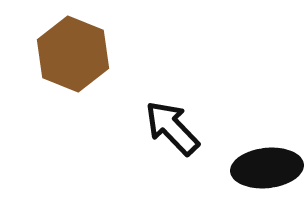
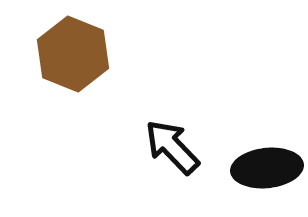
black arrow: moved 19 px down
